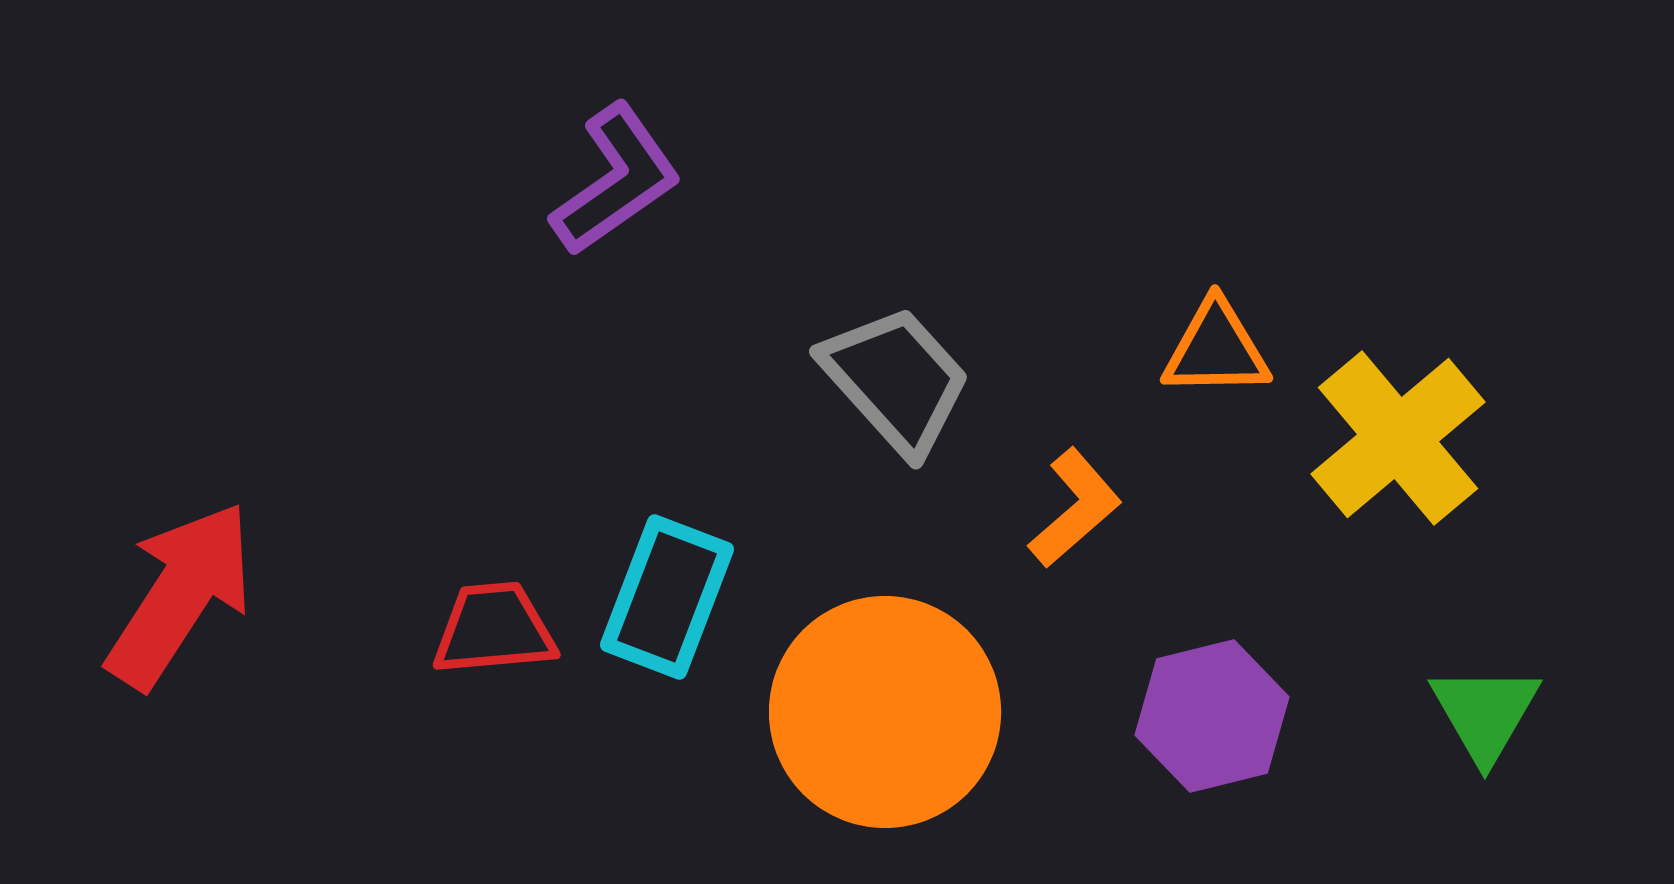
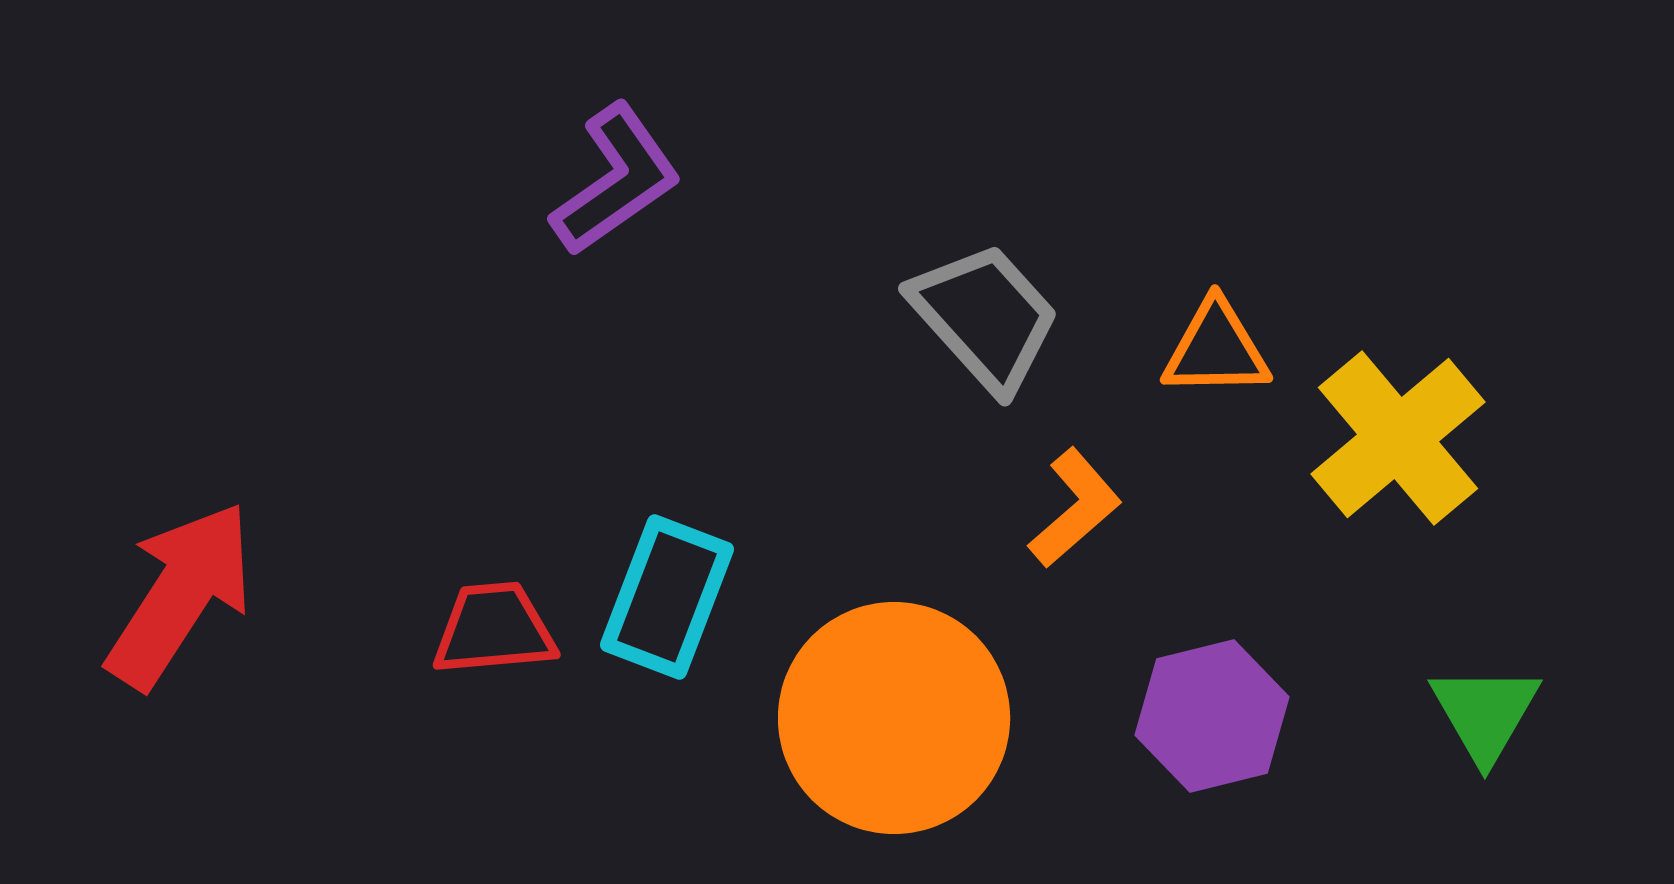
gray trapezoid: moved 89 px right, 63 px up
orange circle: moved 9 px right, 6 px down
